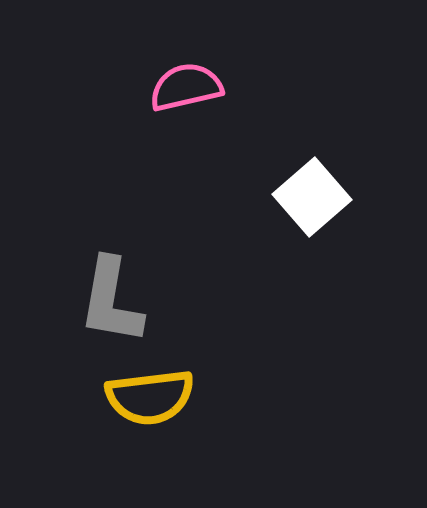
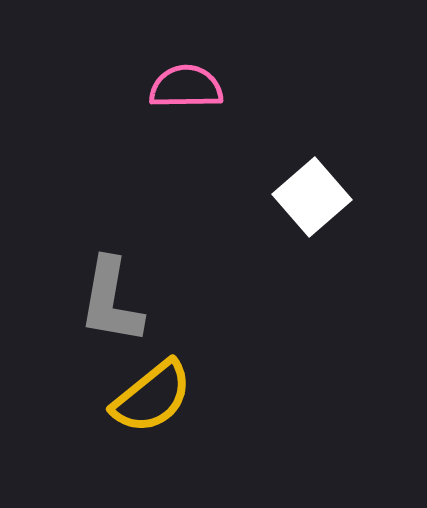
pink semicircle: rotated 12 degrees clockwise
yellow semicircle: moved 2 px right; rotated 32 degrees counterclockwise
